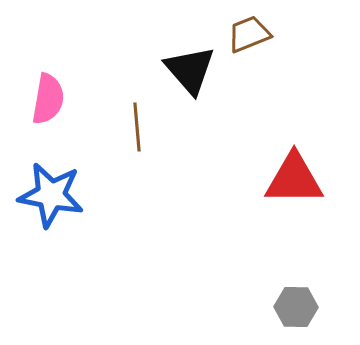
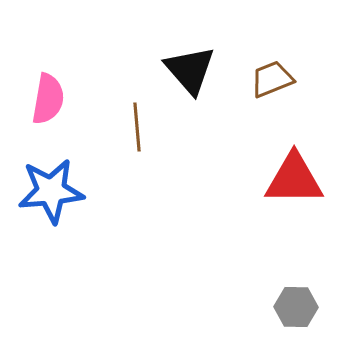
brown trapezoid: moved 23 px right, 45 px down
blue star: moved 4 px up; rotated 16 degrees counterclockwise
